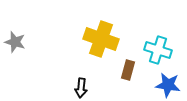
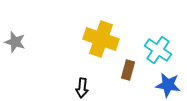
cyan cross: rotated 16 degrees clockwise
black arrow: moved 1 px right
